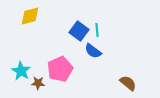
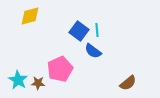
cyan star: moved 3 px left, 9 px down
brown semicircle: rotated 102 degrees clockwise
